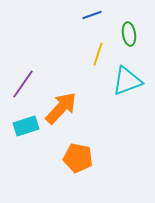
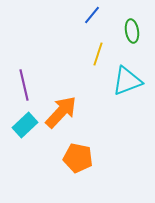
blue line: rotated 30 degrees counterclockwise
green ellipse: moved 3 px right, 3 px up
purple line: moved 1 px right, 1 px down; rotated 48 degrees counterclockwise
orange arrow: moved 4 px down
cyan rectangle: moved 1 px left, 1 px up; rotated 25 degrees counterclockwise
